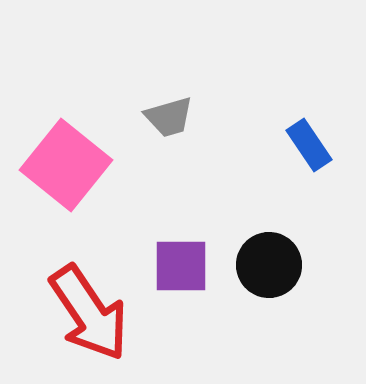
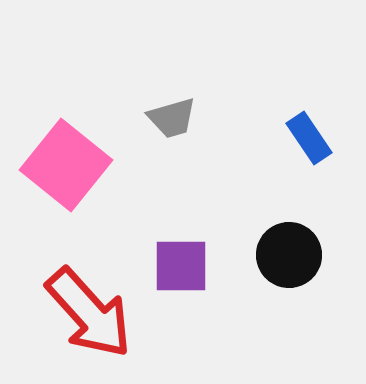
gray trapezoid: moved 3 px right, 1 px down
blue rectangle: moved 7 px up
black circle: moved 20 px right, 10 px up
red arrow: rotated 8 degrees counterclockwise
